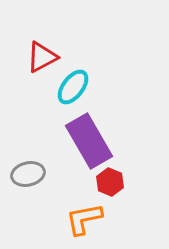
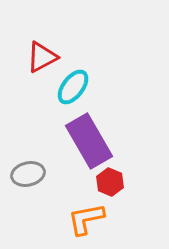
orange L-shape: moved 2 px right
